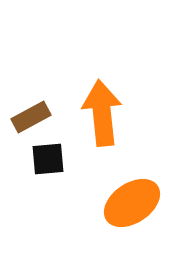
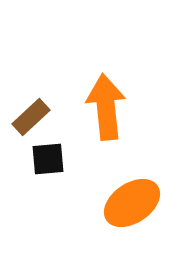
orange arrow: moved 4 px right, 6 px up
brown rectangle: rotated 15 degrees counterclockwise
